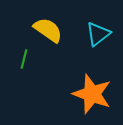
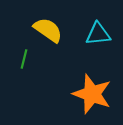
cyan triangle: rotated 32 degrees clockwise
